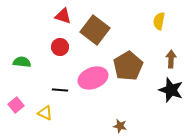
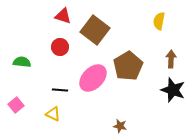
pink ellipse: rotated 24 degrees counterclockwise
black star: moved 2 px right
yellow triangle: moved 8 px right, 1 px down
